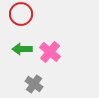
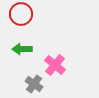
pink cross: moved 5 px right, 13 px down
